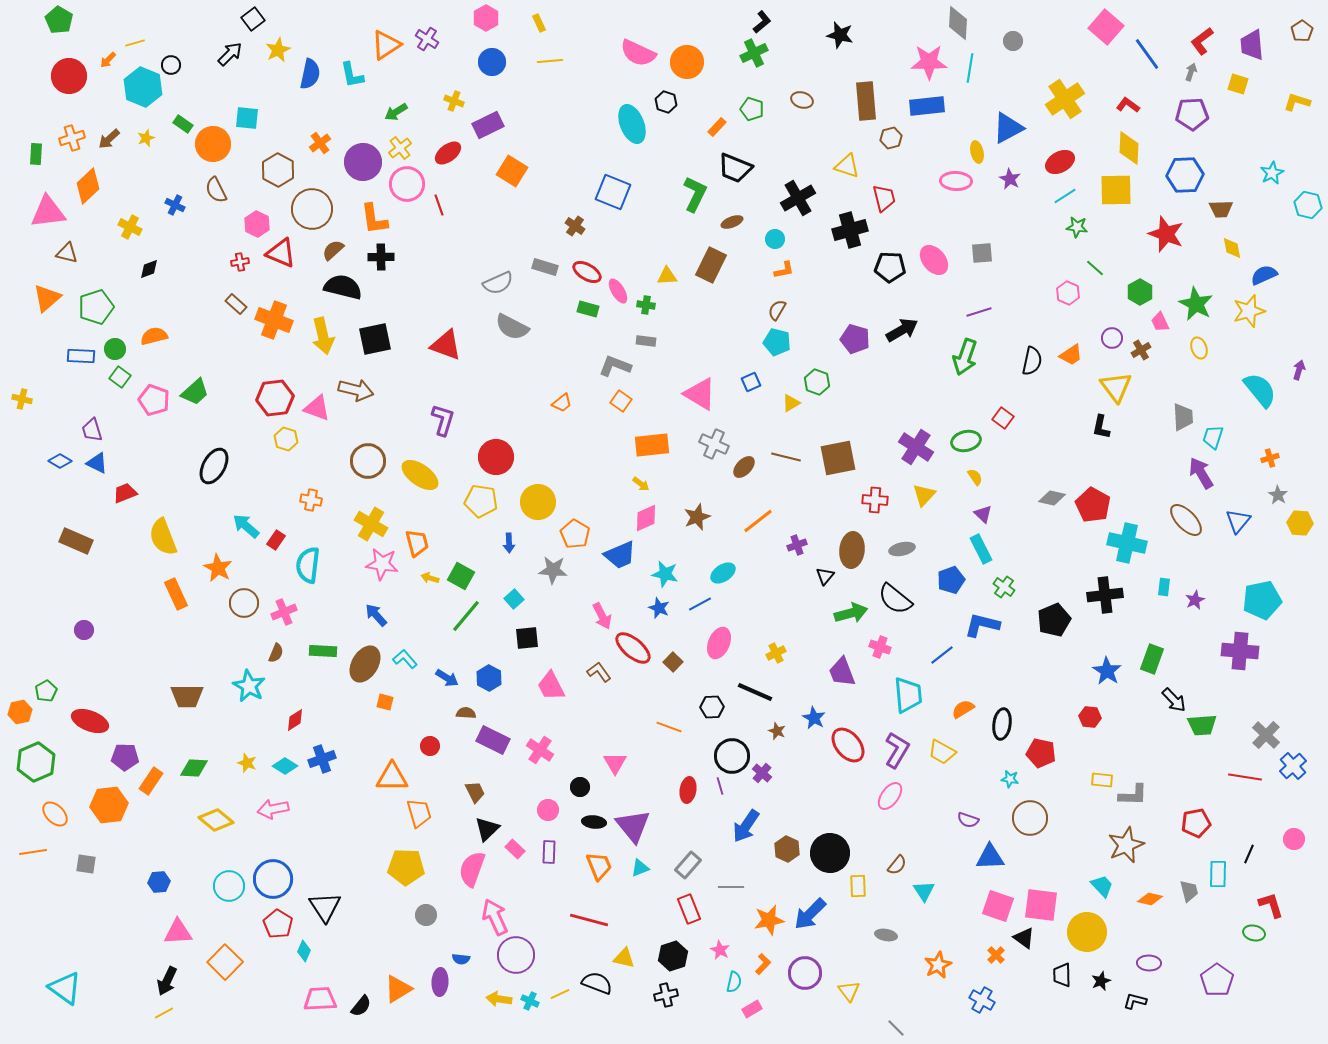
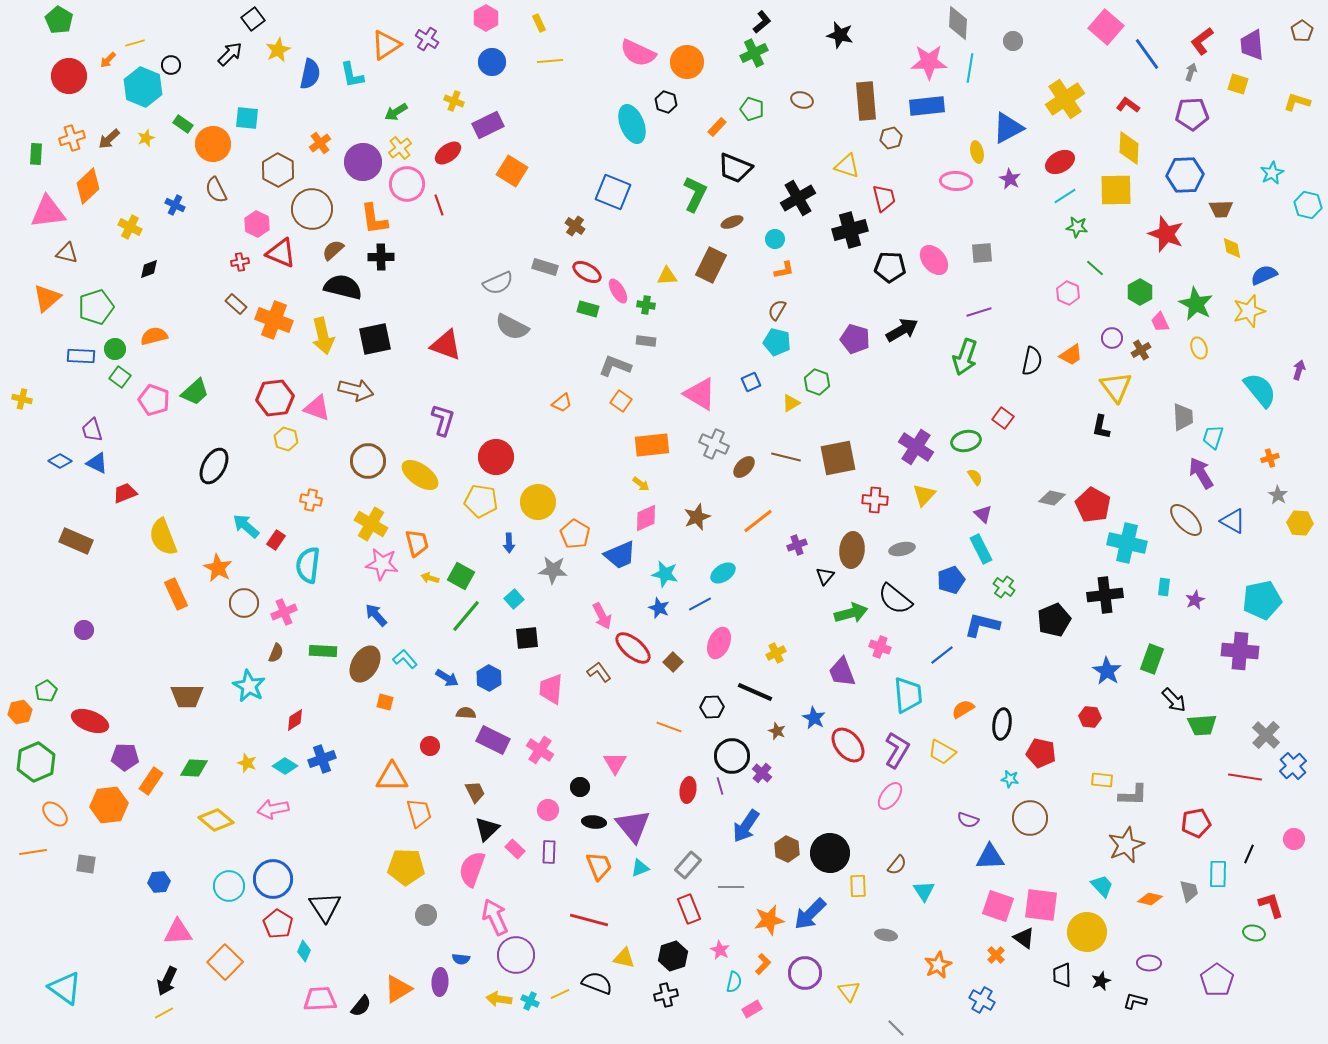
blue triangle at (1238, 521): moved 5 px left; rotated 40 degrees counterclockwise
pink trapezoid at (551, 686): moved 3 px down; rotated 32 degrees clockwise
